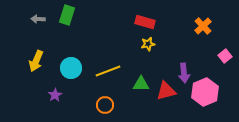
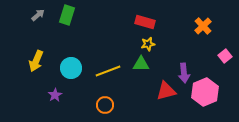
gray arrow: moved 4 px up; rotated 136 degrees clockwise
green triangle: moved 20 px up
